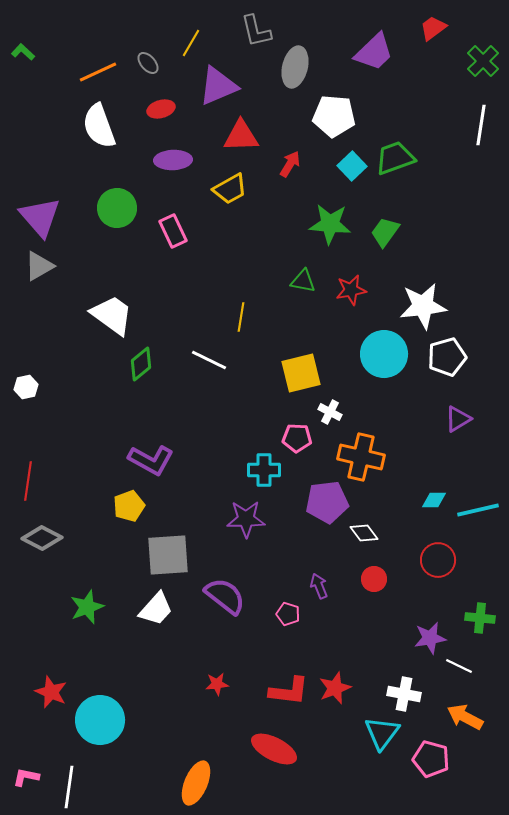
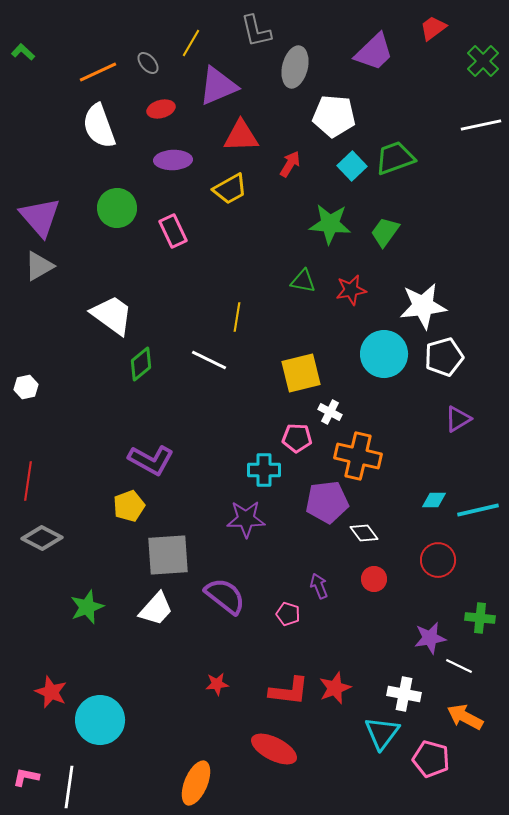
white line at (481, 125): rotated 69 degrees clockwise
yellow line at (241, 317): moved 4 px left
white pentagon at (447, 357): moved 3 px left
orange cross at (361, 457): moved 3 px left, 1 px up
